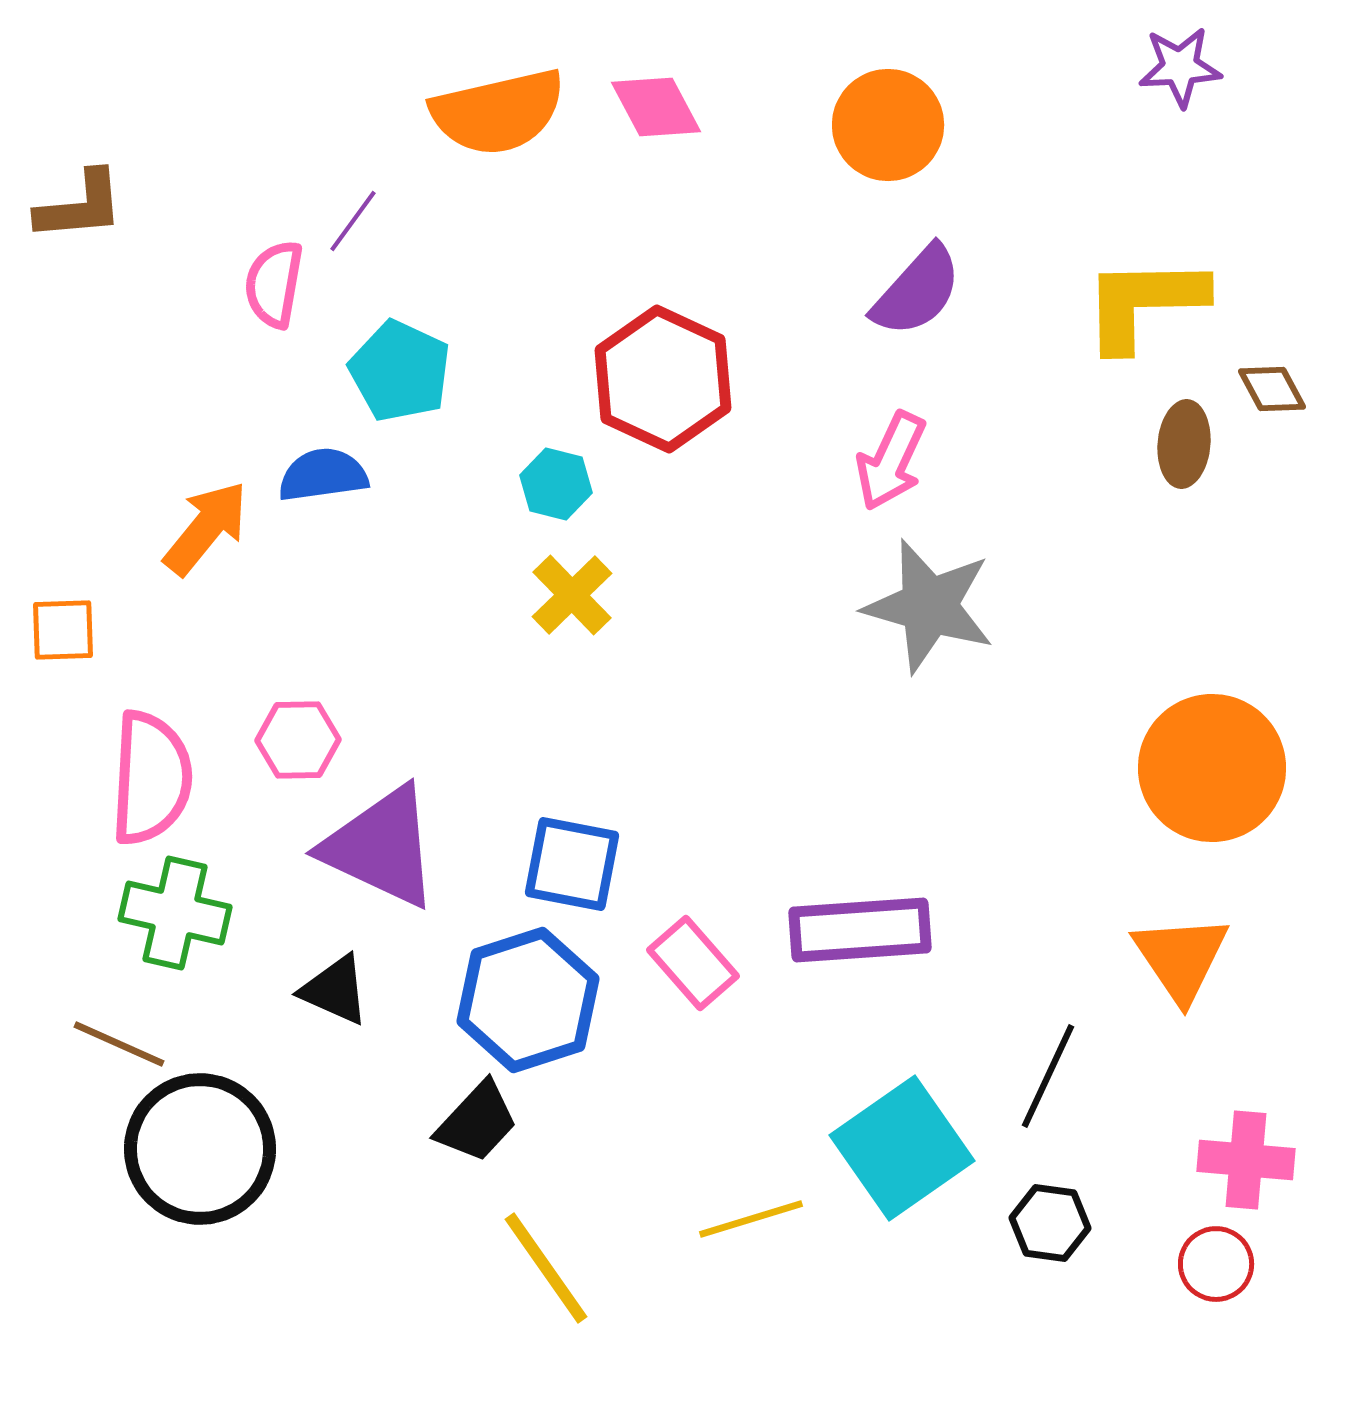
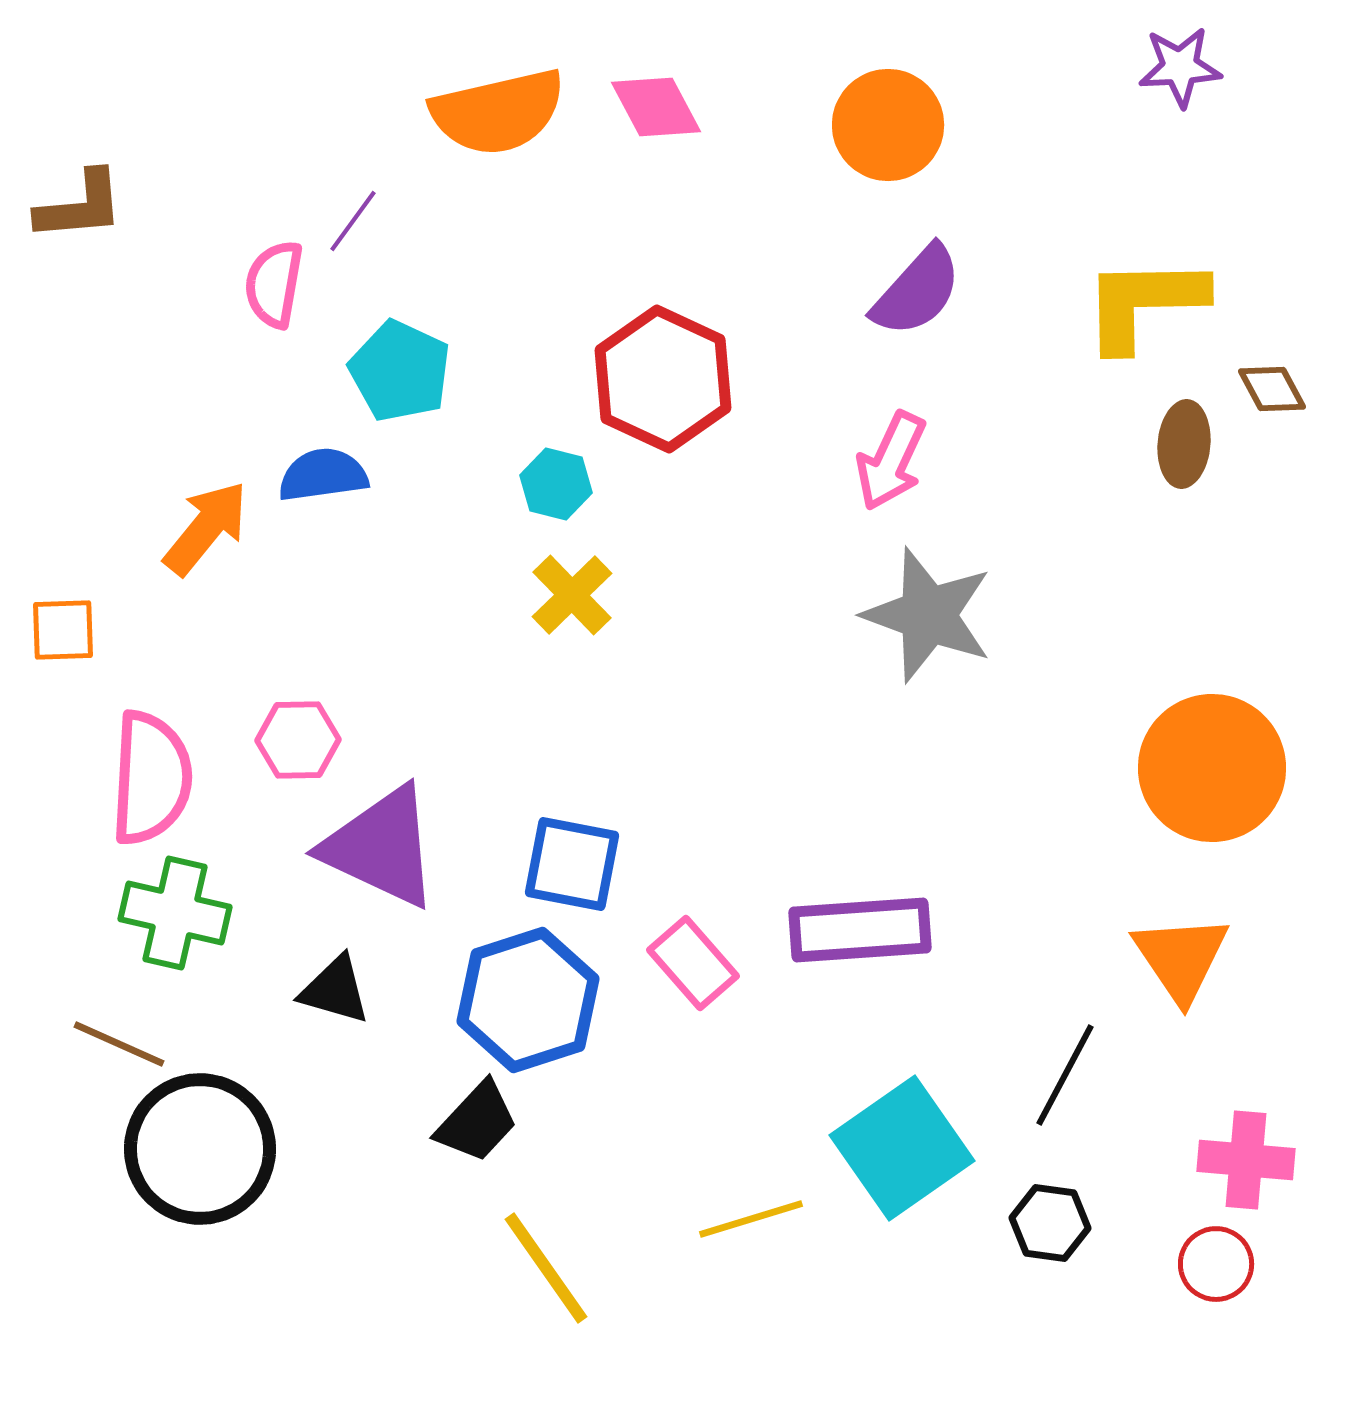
gray star at (929, 606): moved 1 px left, 9 px down; rotated 4 degrees clockwise
black triangle at (335, 990): rotated 8 degrees counterclockwise
black line at (1048, 1076): moved 17 px right, 1 px up; rotated 3 degrees clockwise
